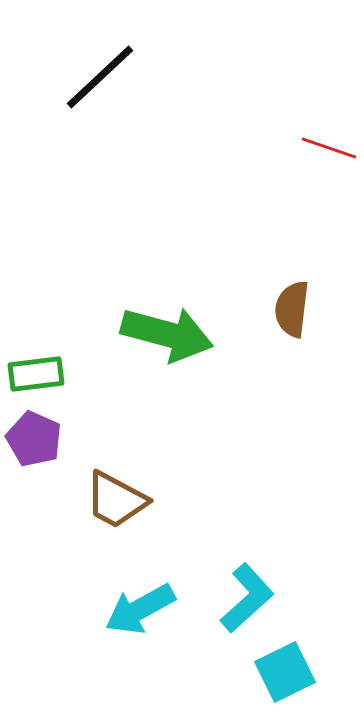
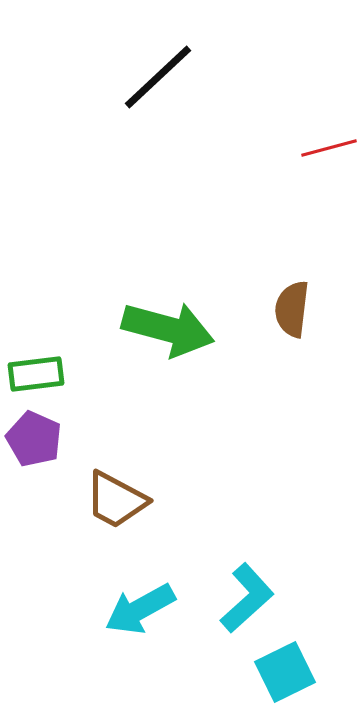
black line: moved 58 px right
red line: rotated 34 degrees counterclockwise
green arrow: moved 1 px right, 5 px up
